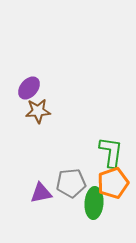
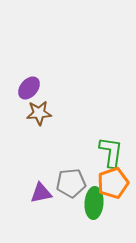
brown star: moved 1 px right, 2 px down
